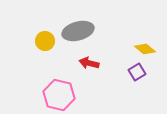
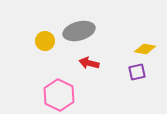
gray ellipse: moved 1 px right
yellow diamond: rotated 30 degrees counterclockwise
purple square: rotated 18 degrees clockwise
pink hexagon: rotated 12 degrees clockwise
